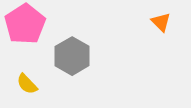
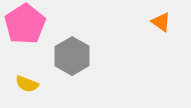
orange triangle: rotated 10 degrees counterclockwise
yellow semicircle: rotated 25 degrees counterclockwise
